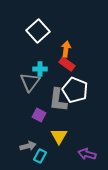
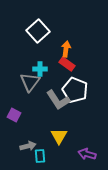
gray L-shape: rotated 40 degrees counterclockwise
purple square: moved 25 px left
cyan rectangle: rotated 32 degrees counterclockwise
